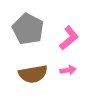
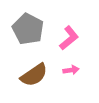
pink arrow: moved 3 px right
brown semicircle: moved 1 px right, 1 px down; rotated 24 degrees counterclockwise
